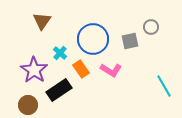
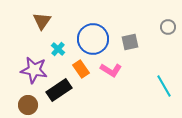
gray circle: moved 17 px right
gray square: moved 1 px down
cyan cross: moved 2 px left, 4 px up
purple star: rotated 24 degrees counterclockwise
